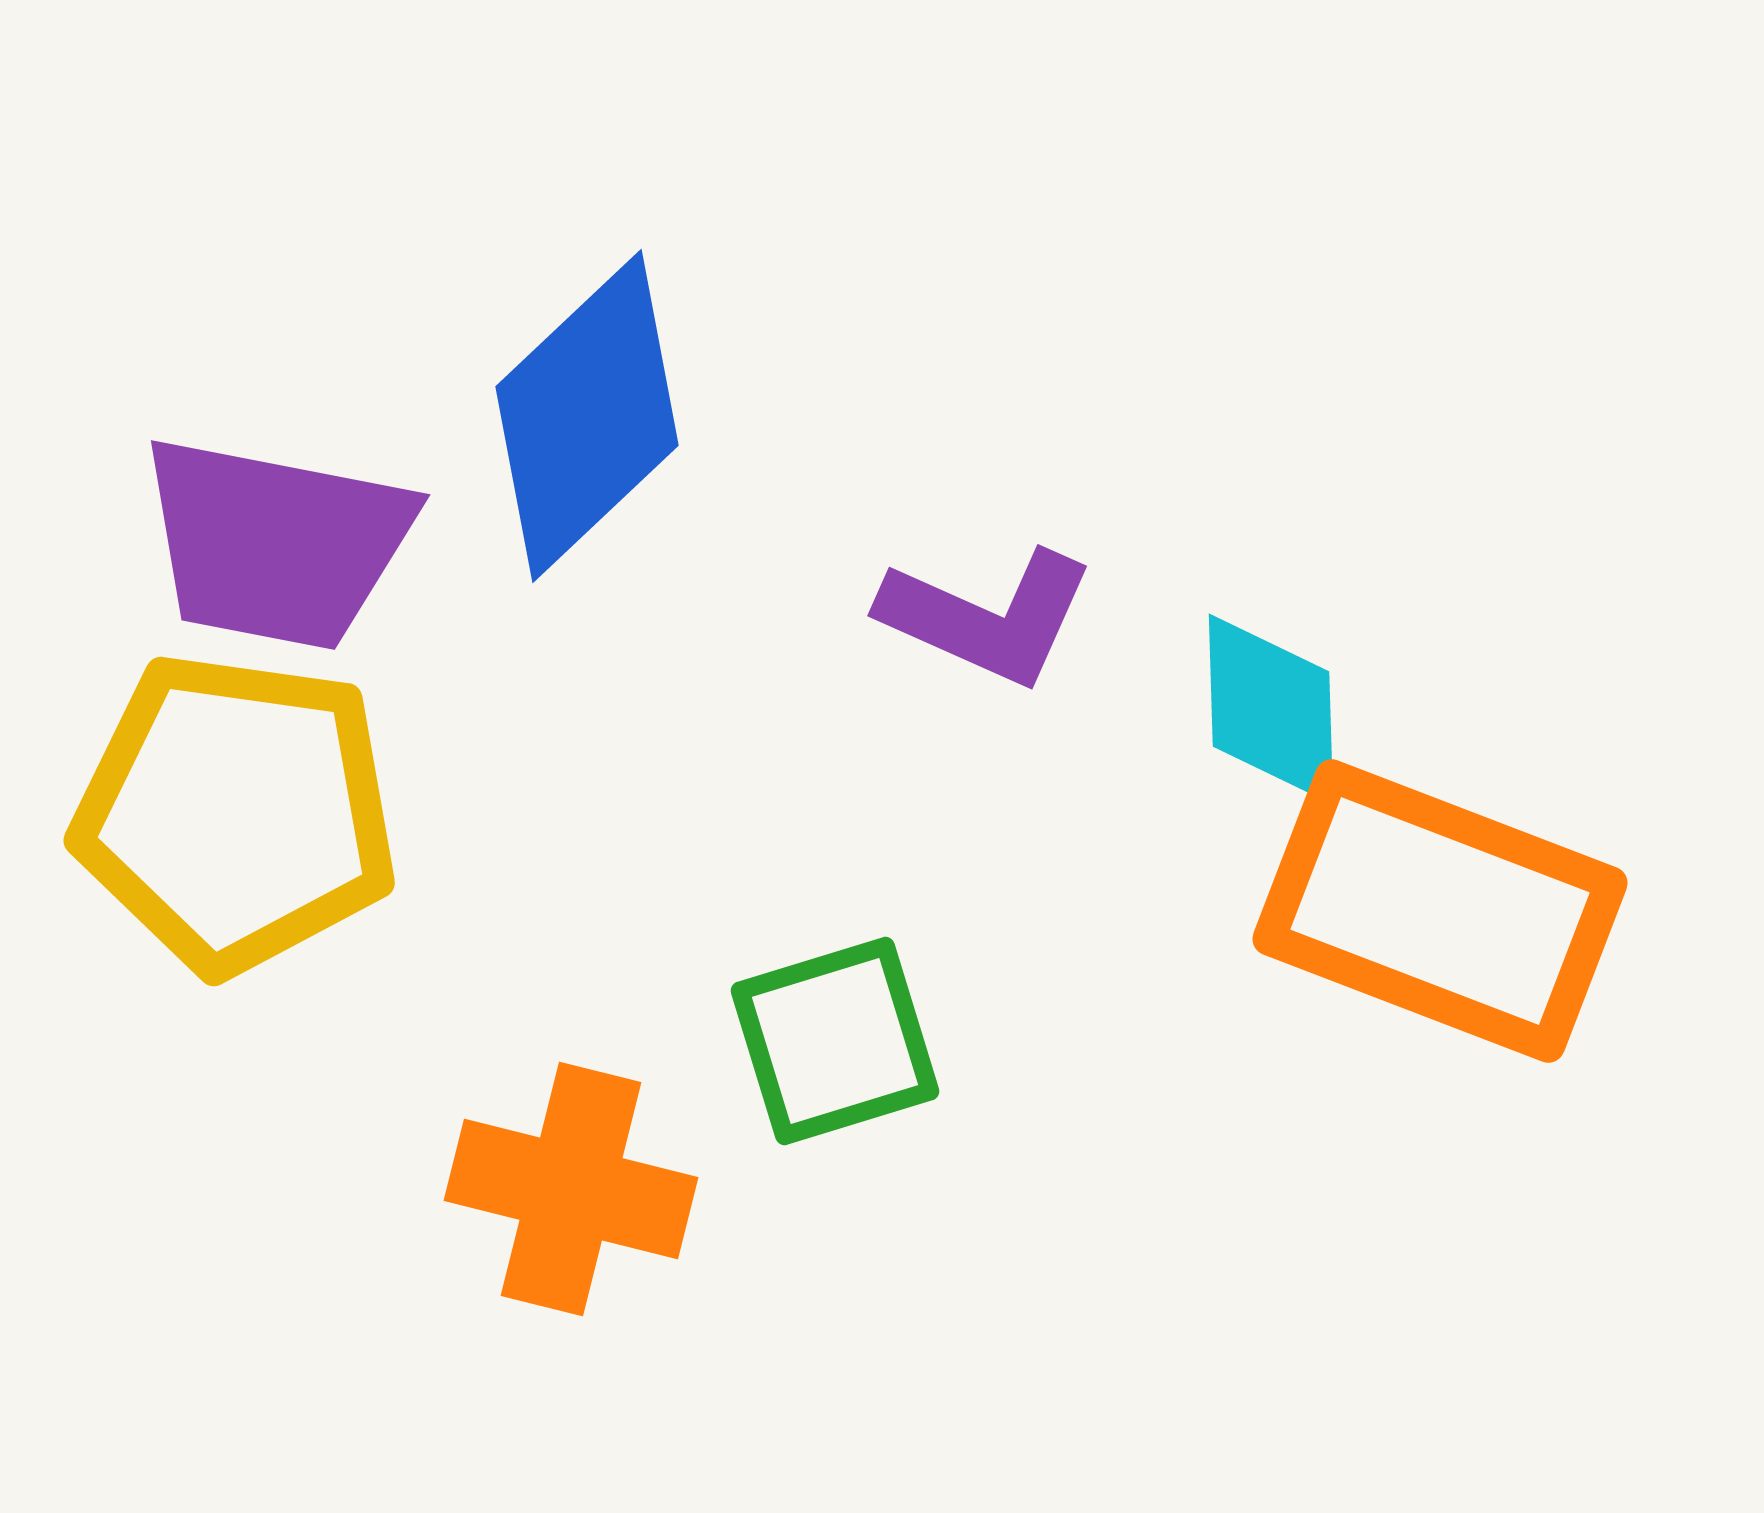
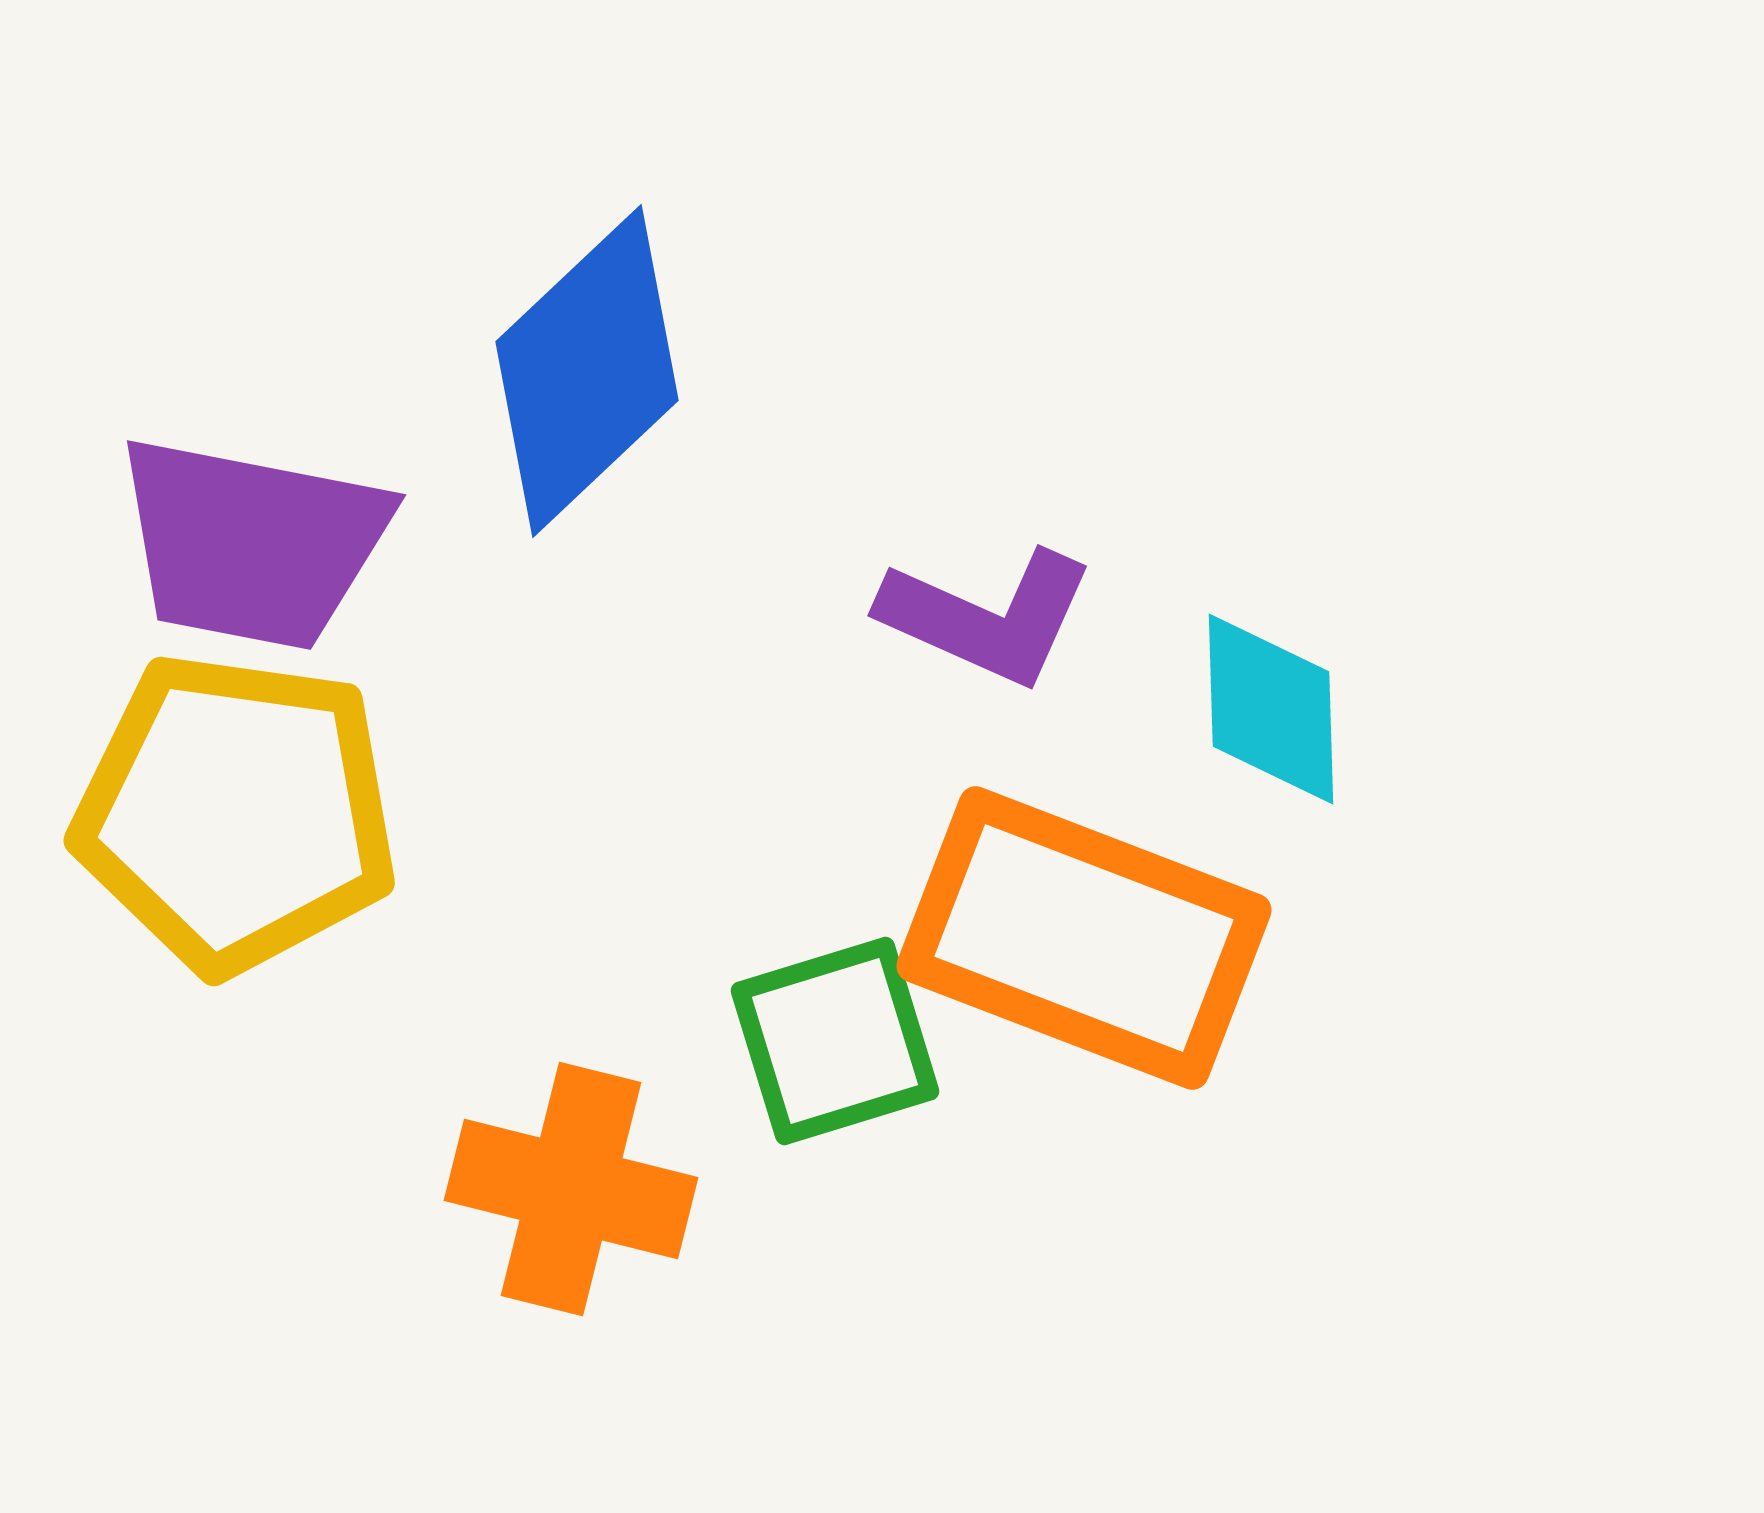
blue diamond: moved 45 px up
purple trapezoid: moved 24 px left
orange rectangle: moved 356 px left, 27 px down
